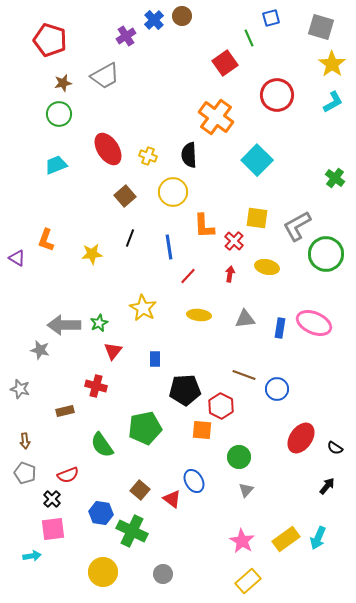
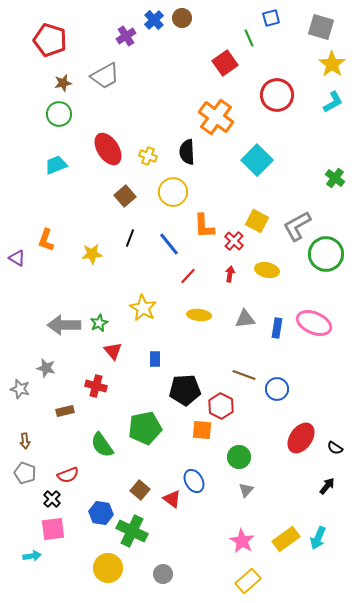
brown circle at (182, 16): moved 2 px down
black semicircle at (189, 155): moved 2 px left, 3 px up
yellow square at (257, 218): moved 3 px down; rotated 20 degrees clockwise
blue line at (169, 247): moved 3 px up; rotated 30 degrees counterclockwise
yellow ellipse at (267, 267): moved 3 px down
blue rectangle at (280, 328): moved 3 px left
gray star at (40, 350): moved 6 px right, 18 px down
red triangle at (113, 351): rotated 18 degrees counterclockwise
yellow circle at (103, 572): moved 5 px right, 4 px up
